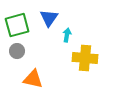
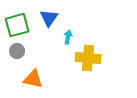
cyan arrow: moved 1 px right, 2 px down
yellow cross: moved 3 px right
